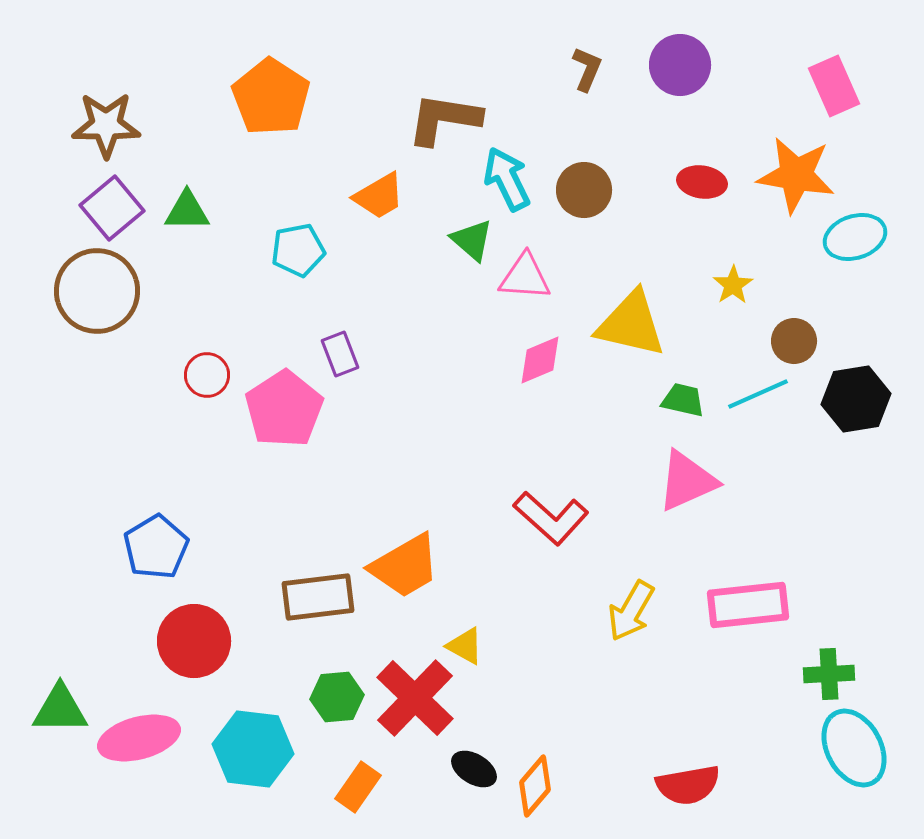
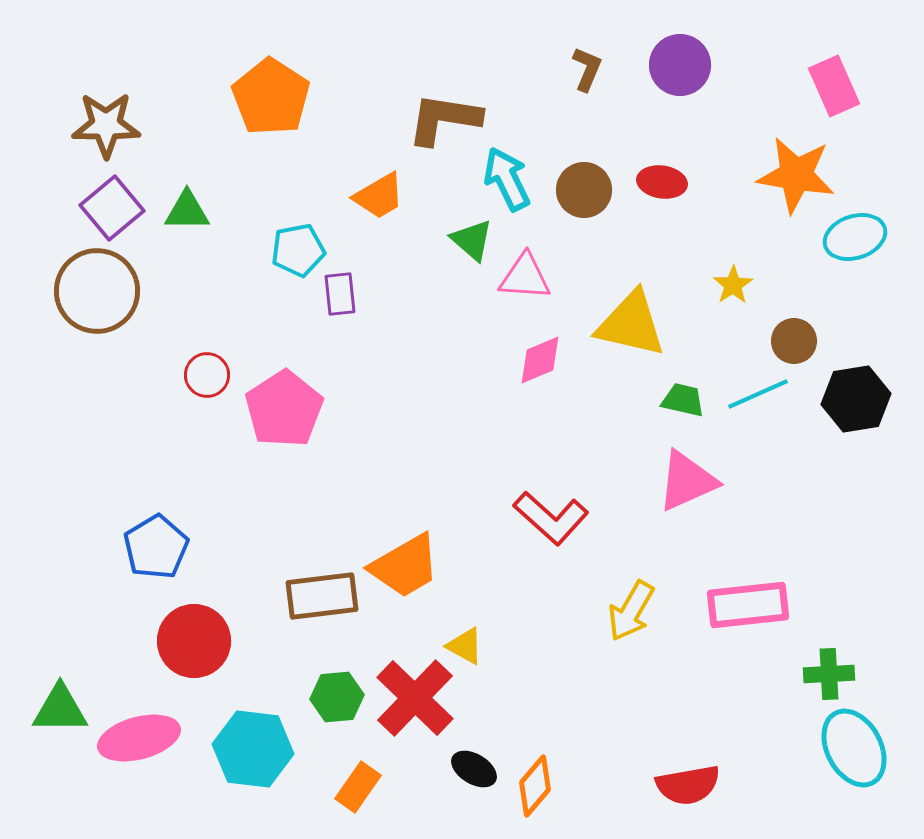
red ellipse at (702, 182): moved 40 px left
purple rectangle at (340, 354): moved 60 px up; rotated 15 degrees clockwise
brown rectangle at (318, 597): moved 4 px right, 1 px up
